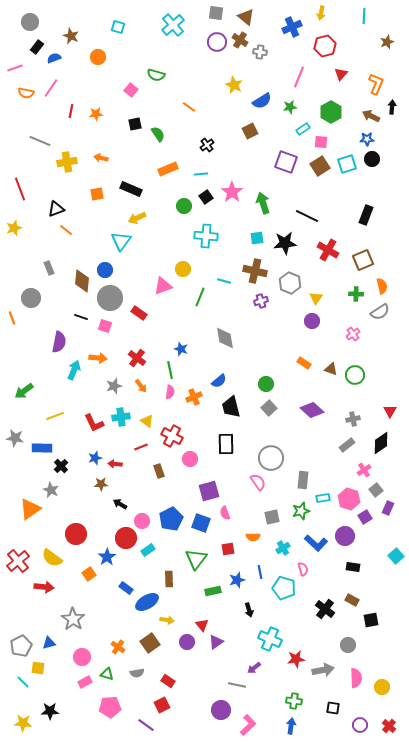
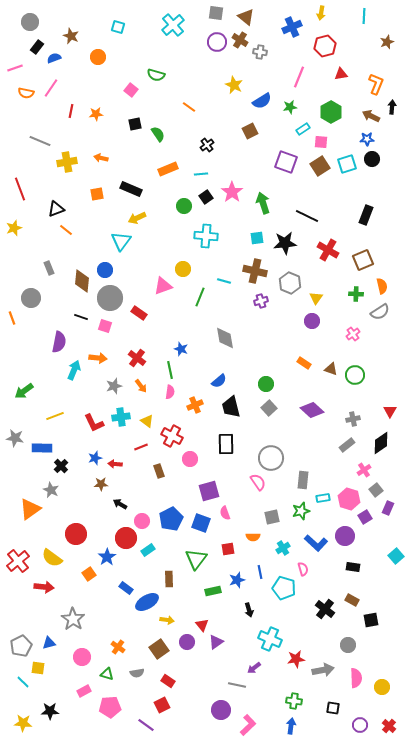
red triangle at (341, 74): rotated 40 degrees clockwise
orange cross at (194, 397): moved 1 px right, 8 px down
brown square at (150, 643): moved 9 px right, 6 px down
pink rectangle at (85, 682): moved 1 px left, 9 px down
